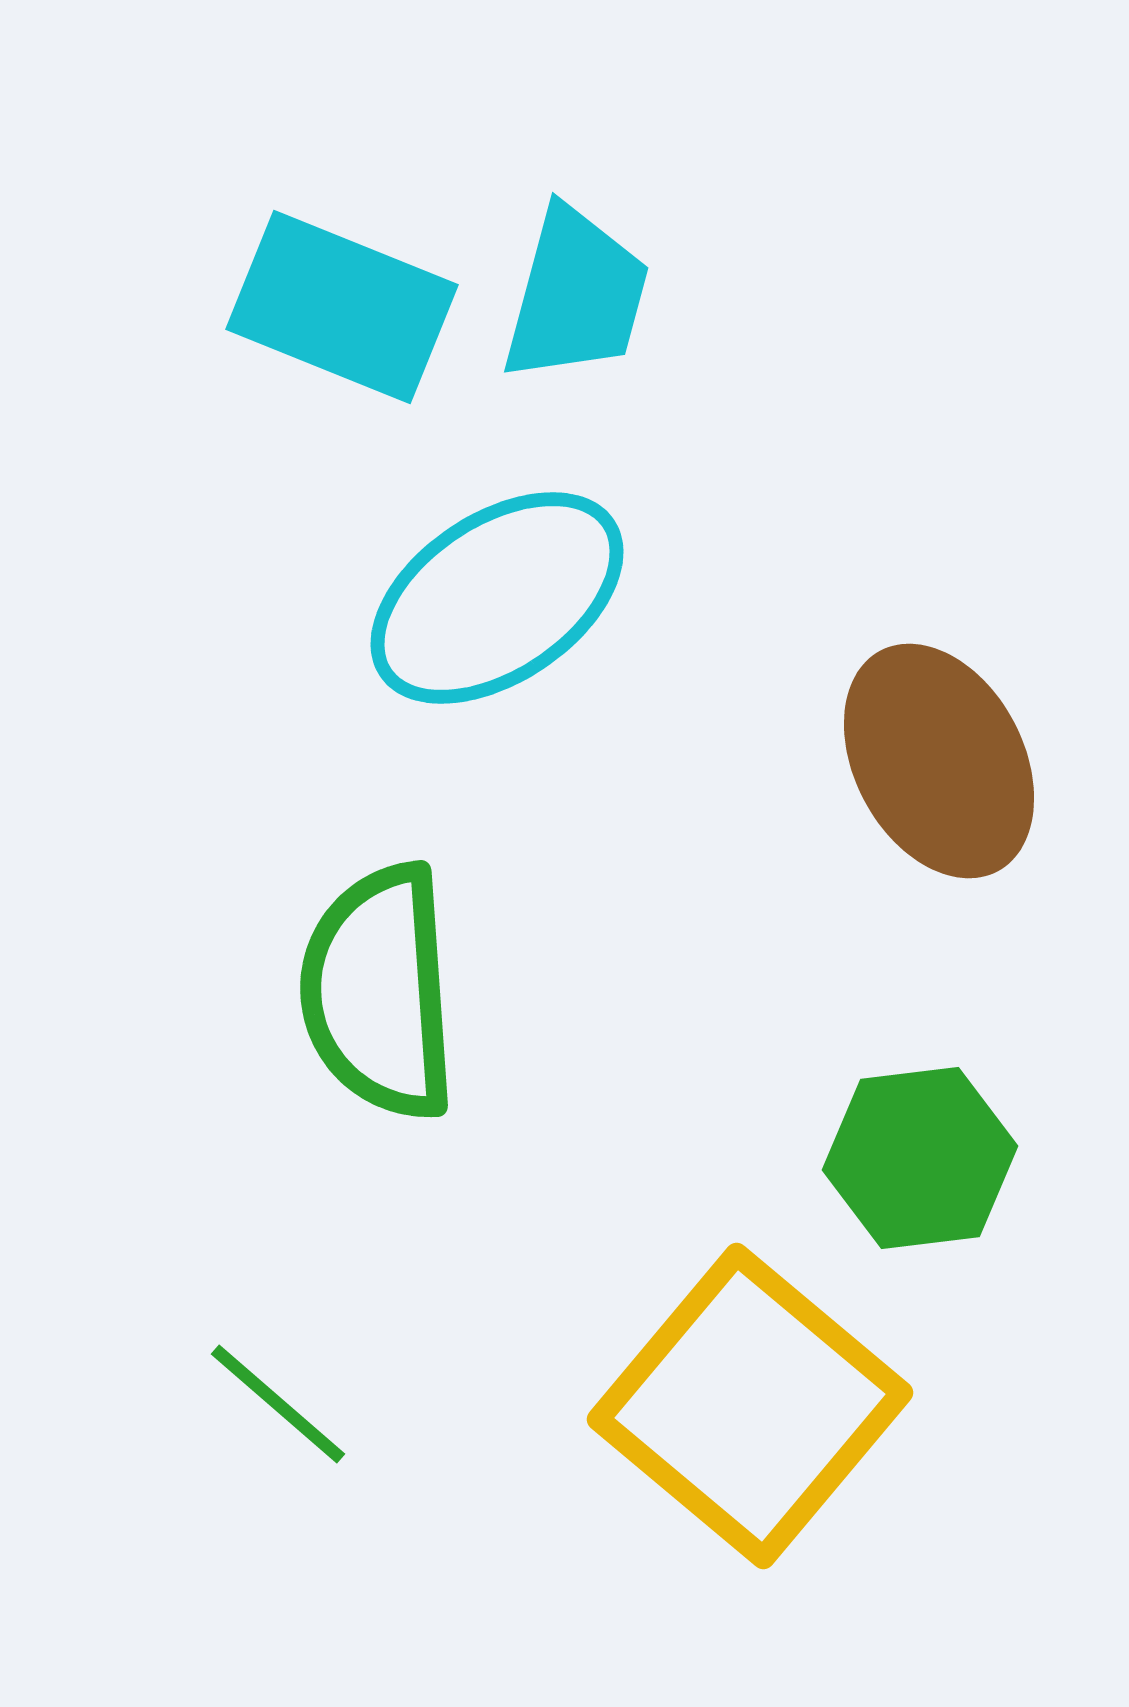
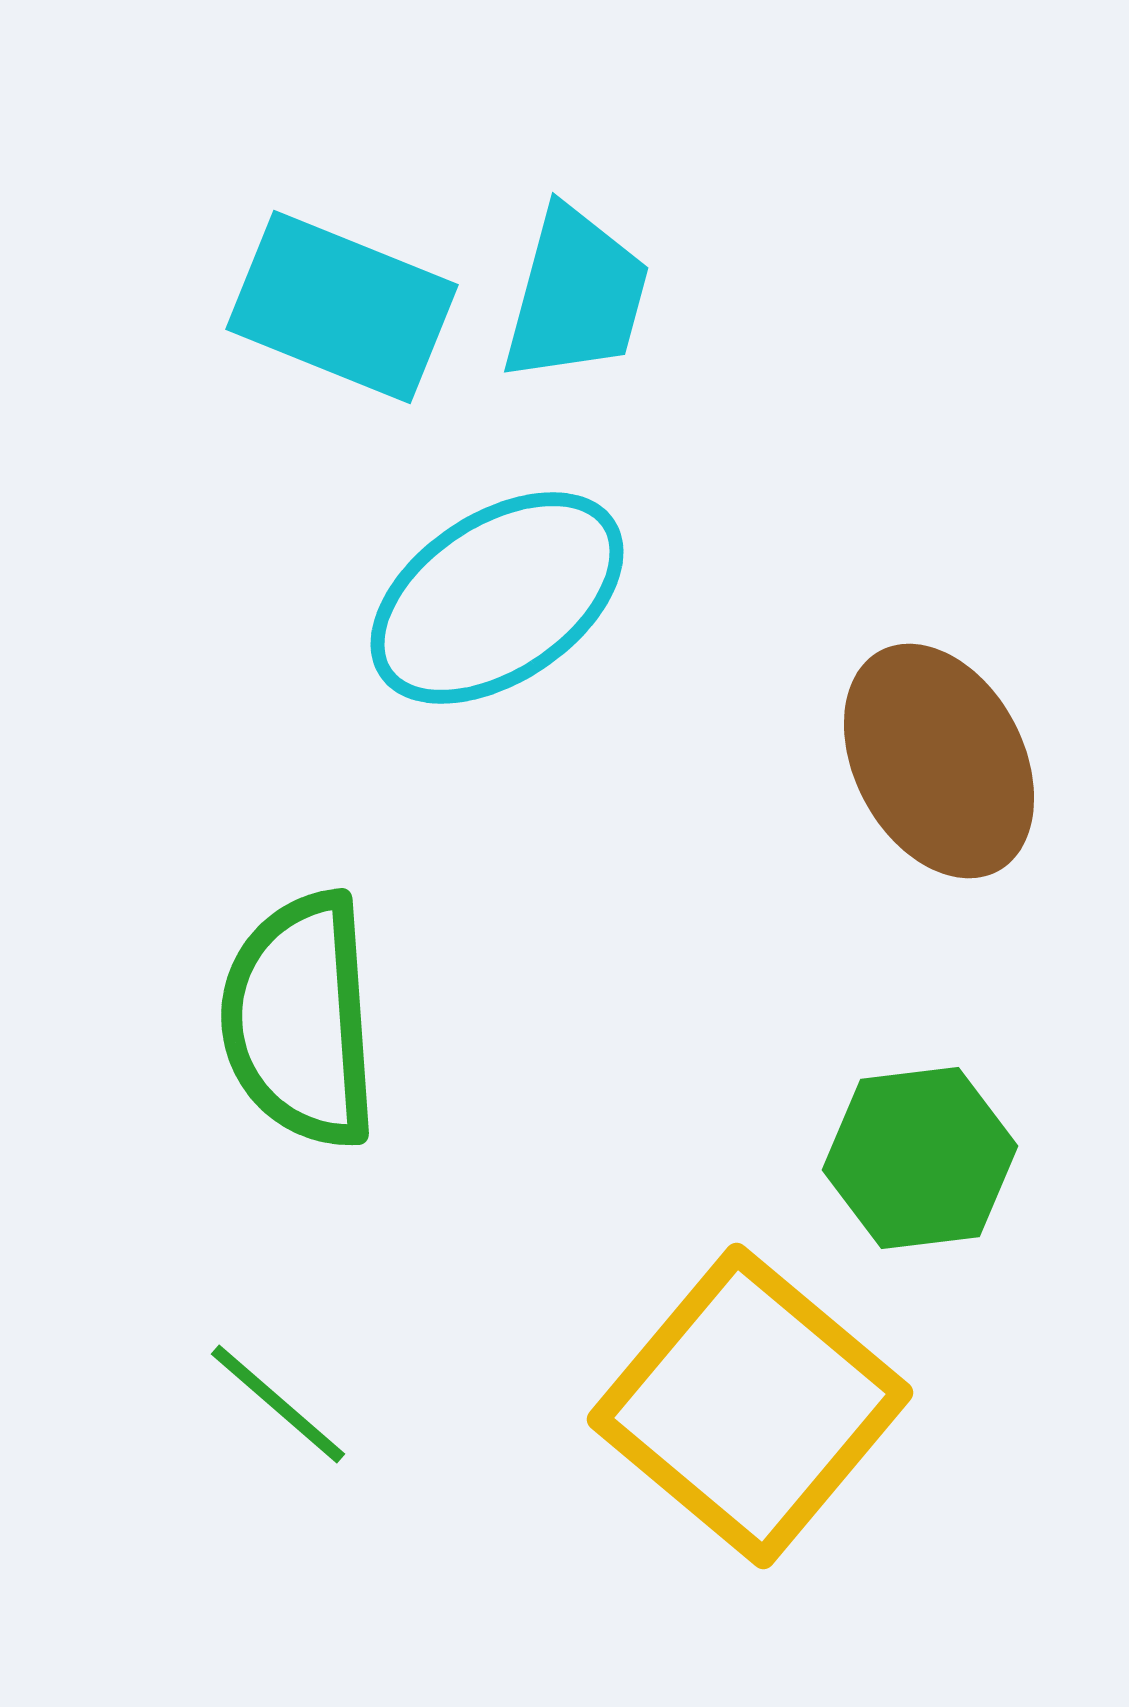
green semicircle: moved 79 px left, 28 px down
